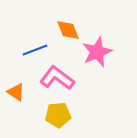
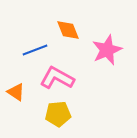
pink star: moved 10 px right, 2 px up
pink L-shape: rotated 8 degrees counterclockwise
yellow pentagon: moved 1 px up
